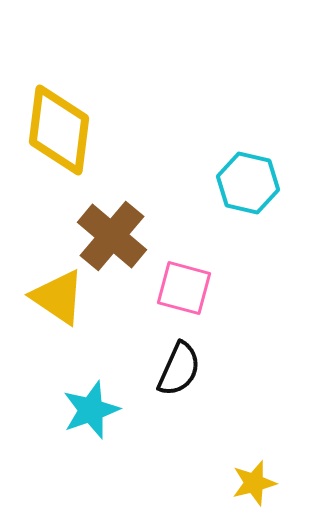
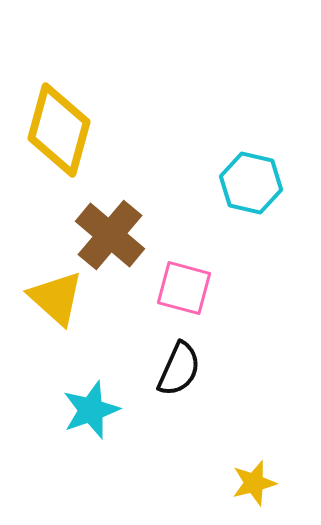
yellow diamond: rotated 8 degrees clockwise
cyan hexagon: moved 3 px right
brown cross: moved 2 px left, 1 px up
yellow triangle: moved 2 px left, 1 px down; rotated 8 degrees clockwise
